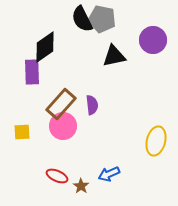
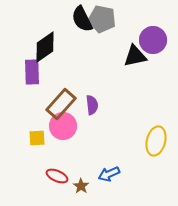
black triangle: moved 21 px right
yellow square: moved 15 px right, 6 px down
